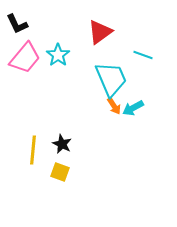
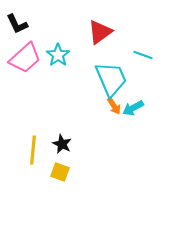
pink trapezoid: rotated 8 degrees clockwise
